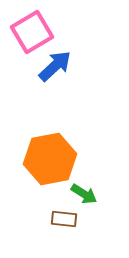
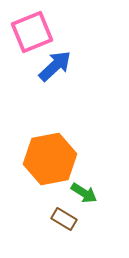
pink square: rotated 9 degrees clockwise
green arrow: moved 1 px up
brown rectangle: rotated 25 degrees clockwise
